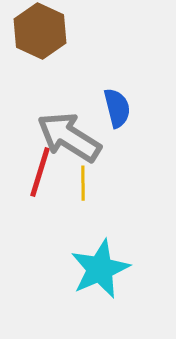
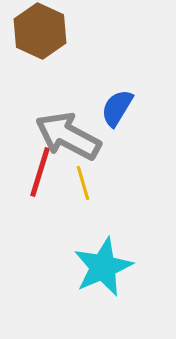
blue semicircle: rotated 135 degrees counterclockwise
gray arrow: moved 1 px left, 1 px up; rotated 4 degrees counterclockwise
yellow line: rotated 16 degrees counterclockwise
cyan star: moved 3 px right, 2 px up
